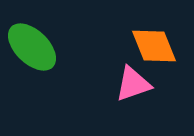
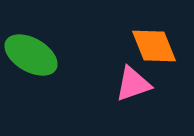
green ellipse: moved 1 px left, 8 px down; rotated 14 degrees counterclockwise
